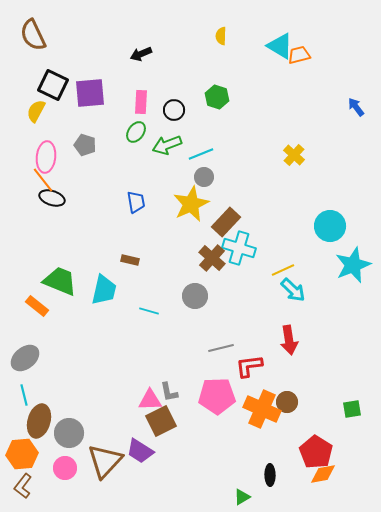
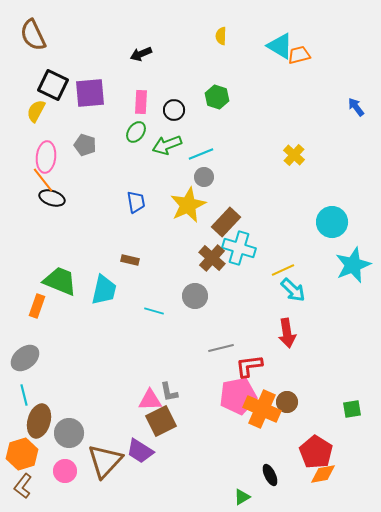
yellow star at (191, 204): moved 3 px left, 1 px down
cyan circle at (330, 226): moved 2 px right, 4 px up
orange rectangle at (37, 306): rotated 70 degrees clockwise
cyan line at (149, 311): moved 5 px right
red arrow at (289, 340): moved 2 px left, 7 px up
pink pentagon at (217, 396): moved 21 px right; rotated 9 degrees counterclockwise
orange hexagon at (22, 454): rotated 12 degrees counterclockwise
pink circle at (65, 468): moved 3 px down
black ellipse at (270, 475): rotated 25 degrees counterclockwise
